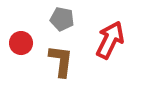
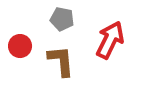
red circle: moved 1 px left, 3 px down
brown L-shape: rotated 12 degrees counterclockwise
